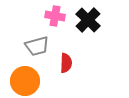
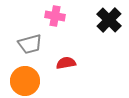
black cross: moved 21 px right
gray trapezoid: moved 7 px left, 2 px up
red semicircle: rotated 102 degrees counterclockwise
